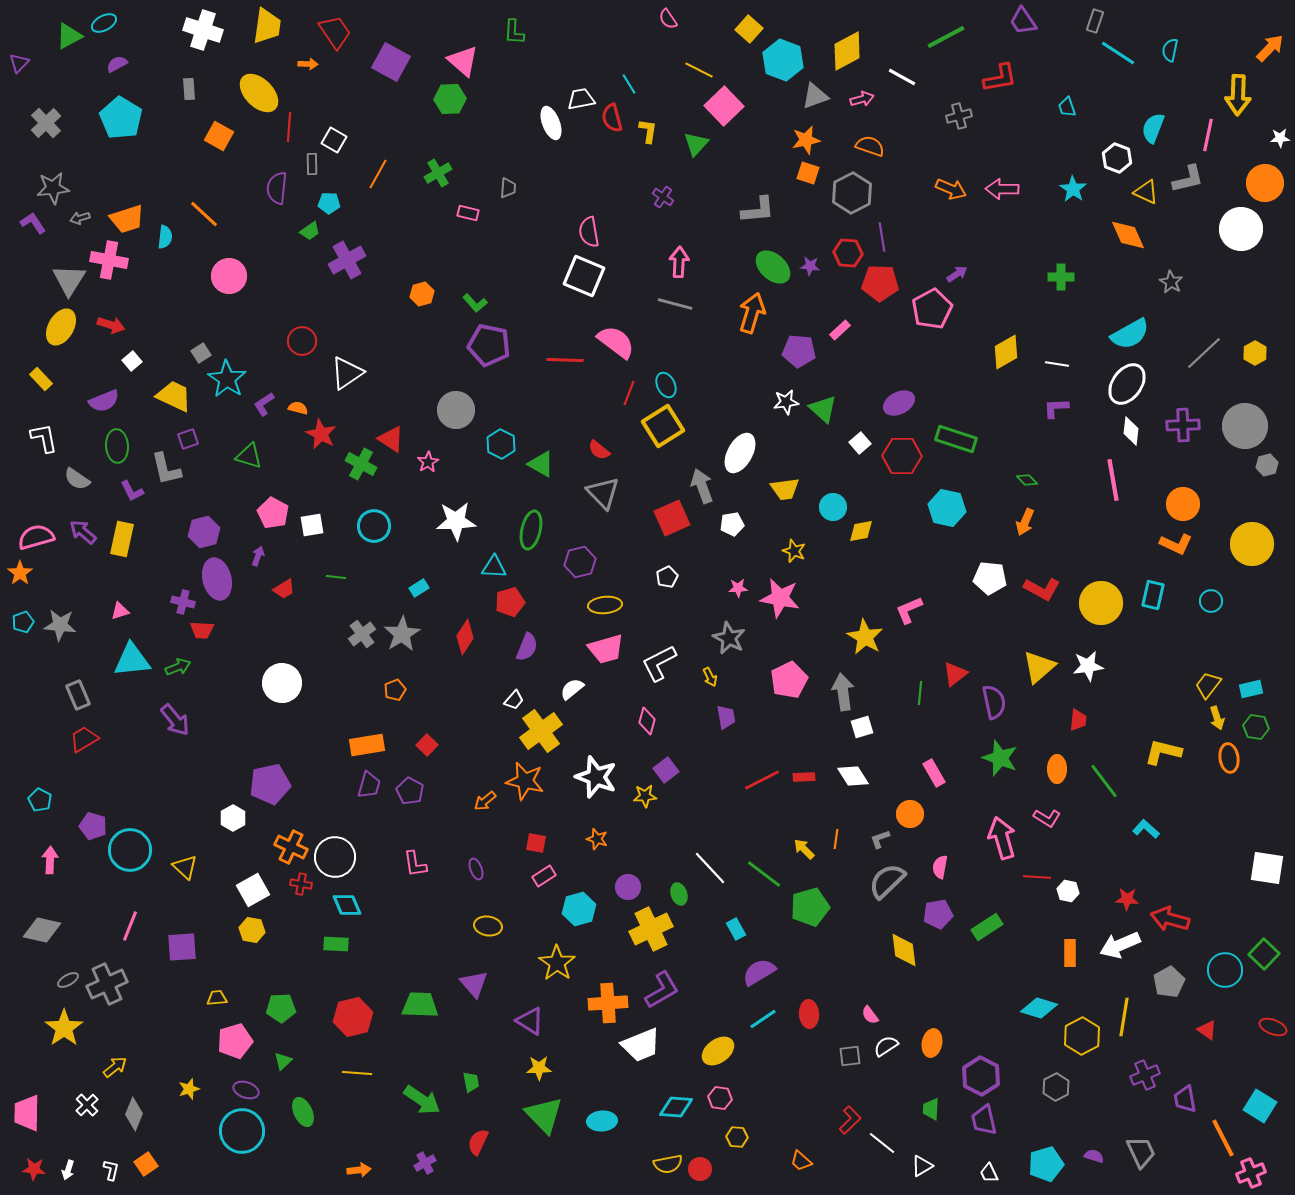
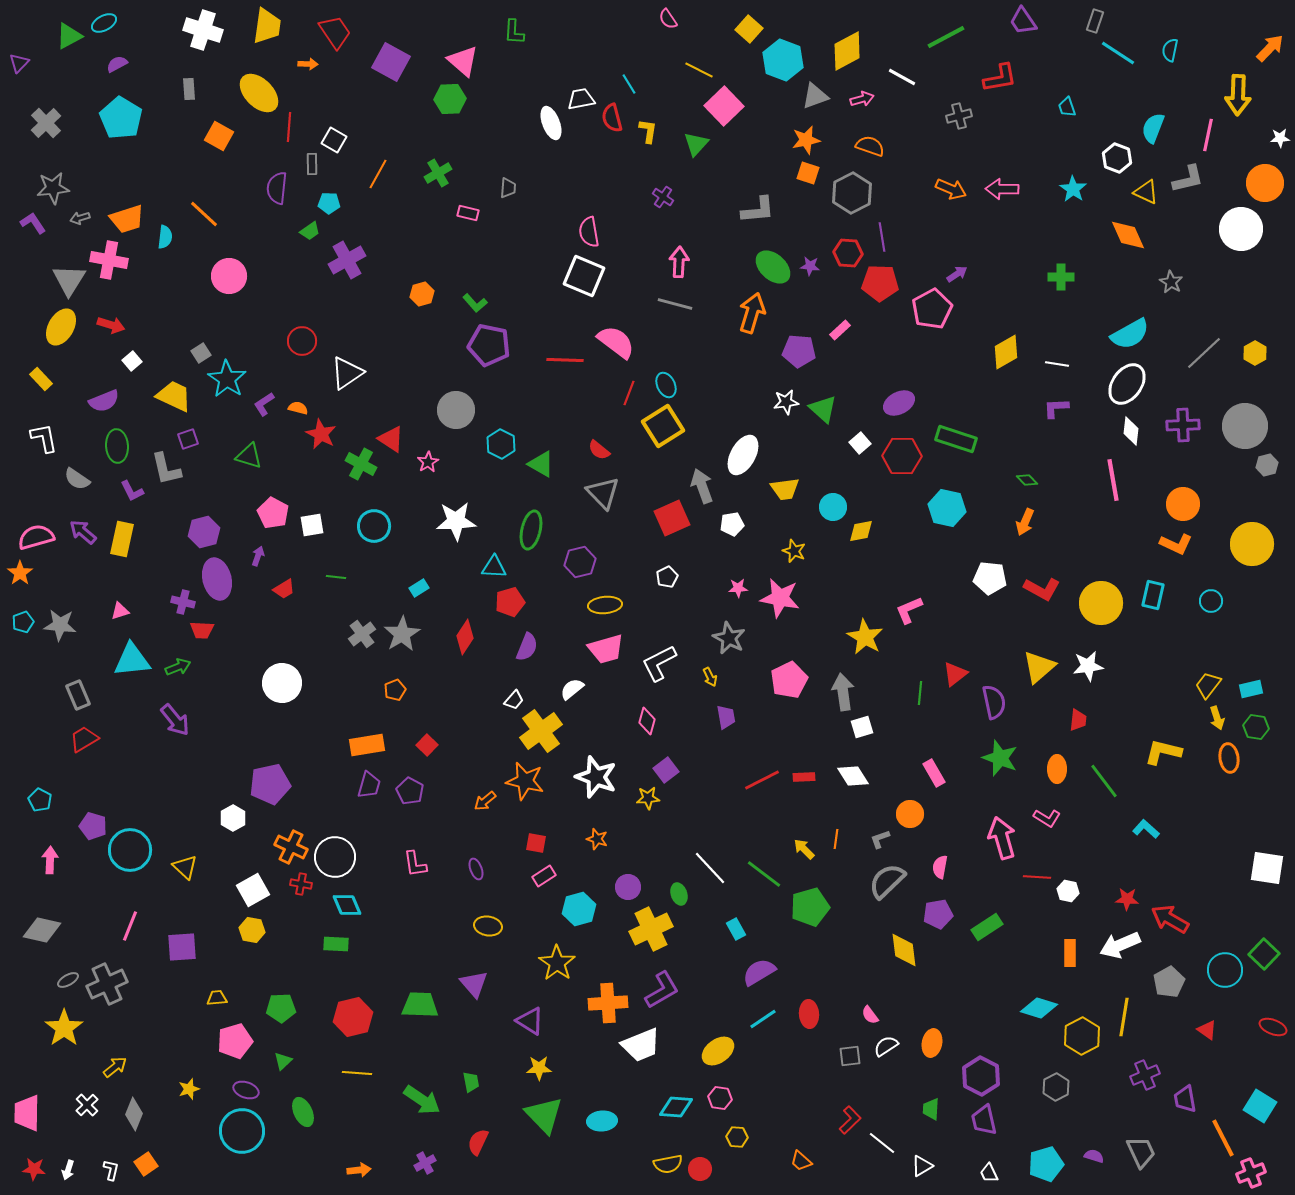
white ellipse at (740, 453): moved 3 px right, 2 px down
yellow star at (645, 796): moved 3 px right, 2 px down
red arrow at (1170, 919): rotated 15 degrees clockwise
